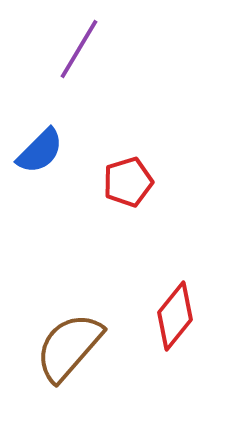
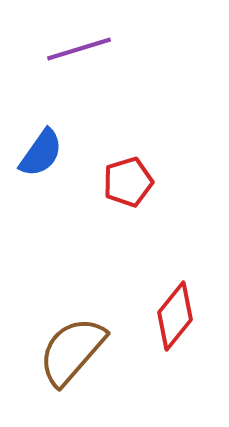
purple line: rotated 42 degrees clockwise
blue semicircle: moved 1 px right, 2 px down; rotated 10 degrees counterclockwise
brown semicircle: moved 3 px right, 4 px down
